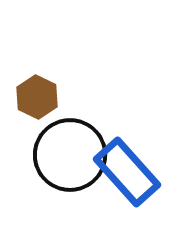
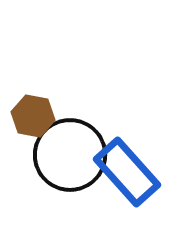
brown hexagon: moved 4 px left, 19 px down; rotated 15 degrees counterclockwise
